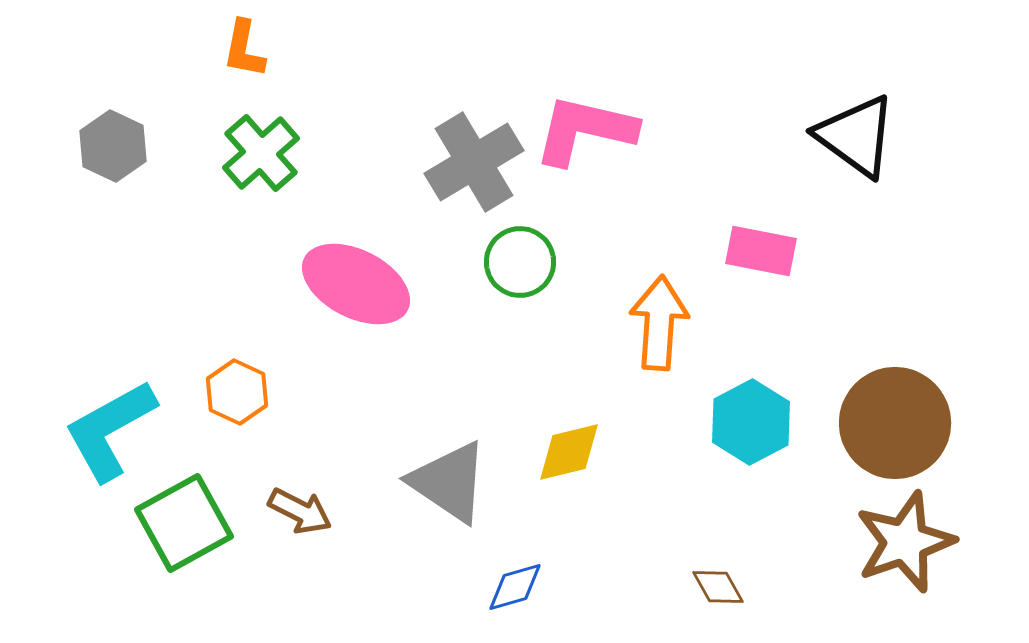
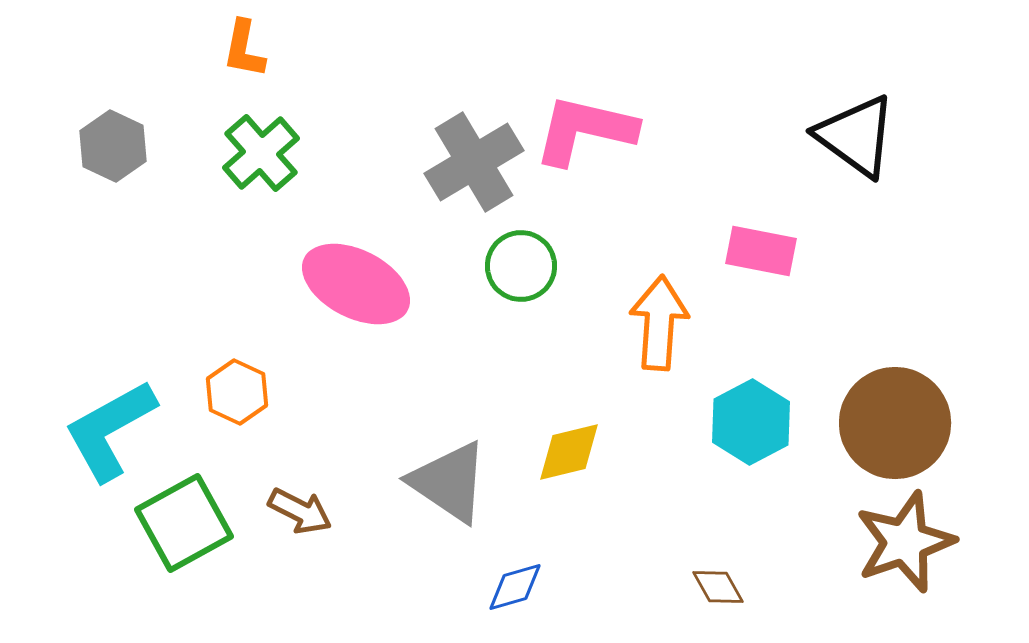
green circle: moved 1 px right, 4 px down
